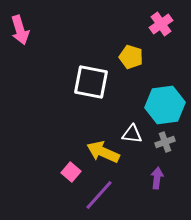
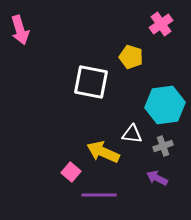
gray cross: moved 2 px left, 4 px down
purple arrow: rotated 70 degrees counterclockwise
purple line: rotated 48 degrees clockwise
